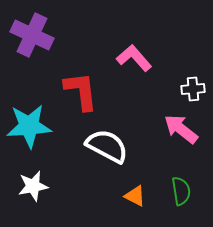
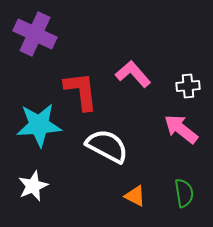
purple cross: moved 3 px right, 1 px up
pink L-shape: moved 1 px left, 16 px down
white cross: moved 5 px left, 3 px up
cyan star: moved 10 px right, 1 px up
white star: rotated 12 degrees counterclockwise
green semicircle: moved 3 px right, 2 px down
